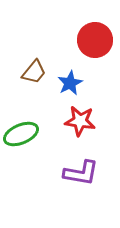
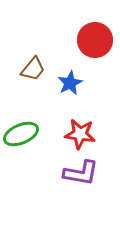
brown trapezoid: moved 1 px left, 3 px up
red star: moved 13 px down
